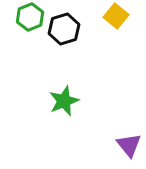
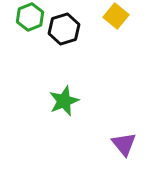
purple triangle: moved 5 px left, 1 px up
